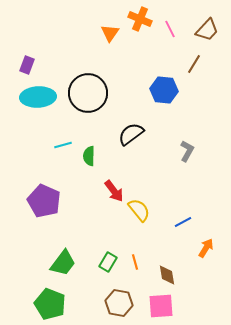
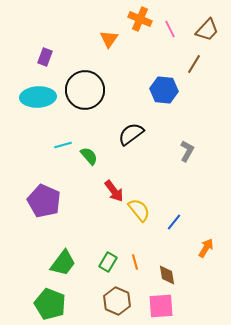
orange triangle: moved 1 px left, 6 px down
purple rectangle: moved 18 px right, 8 px up
black circle: moved 3 px left, 3 px up
green semicircle: rotated 138 degrees clockwise
blue line: moved 9 px left; rotated 24 degrees counterclockwise
brown hexagon: moved 2 px left, 2 px up; rotated 12 degrees clockwise
